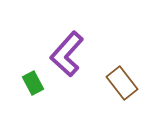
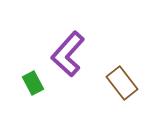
purple L-shape: moved 1 px right
